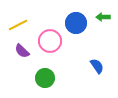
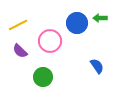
green arrow: moved 3 px left, 1 px down
blue circle: moved 1 px right
purple semicircle: moved 2 px left
green circle: moved 2 px left, 1 px up
